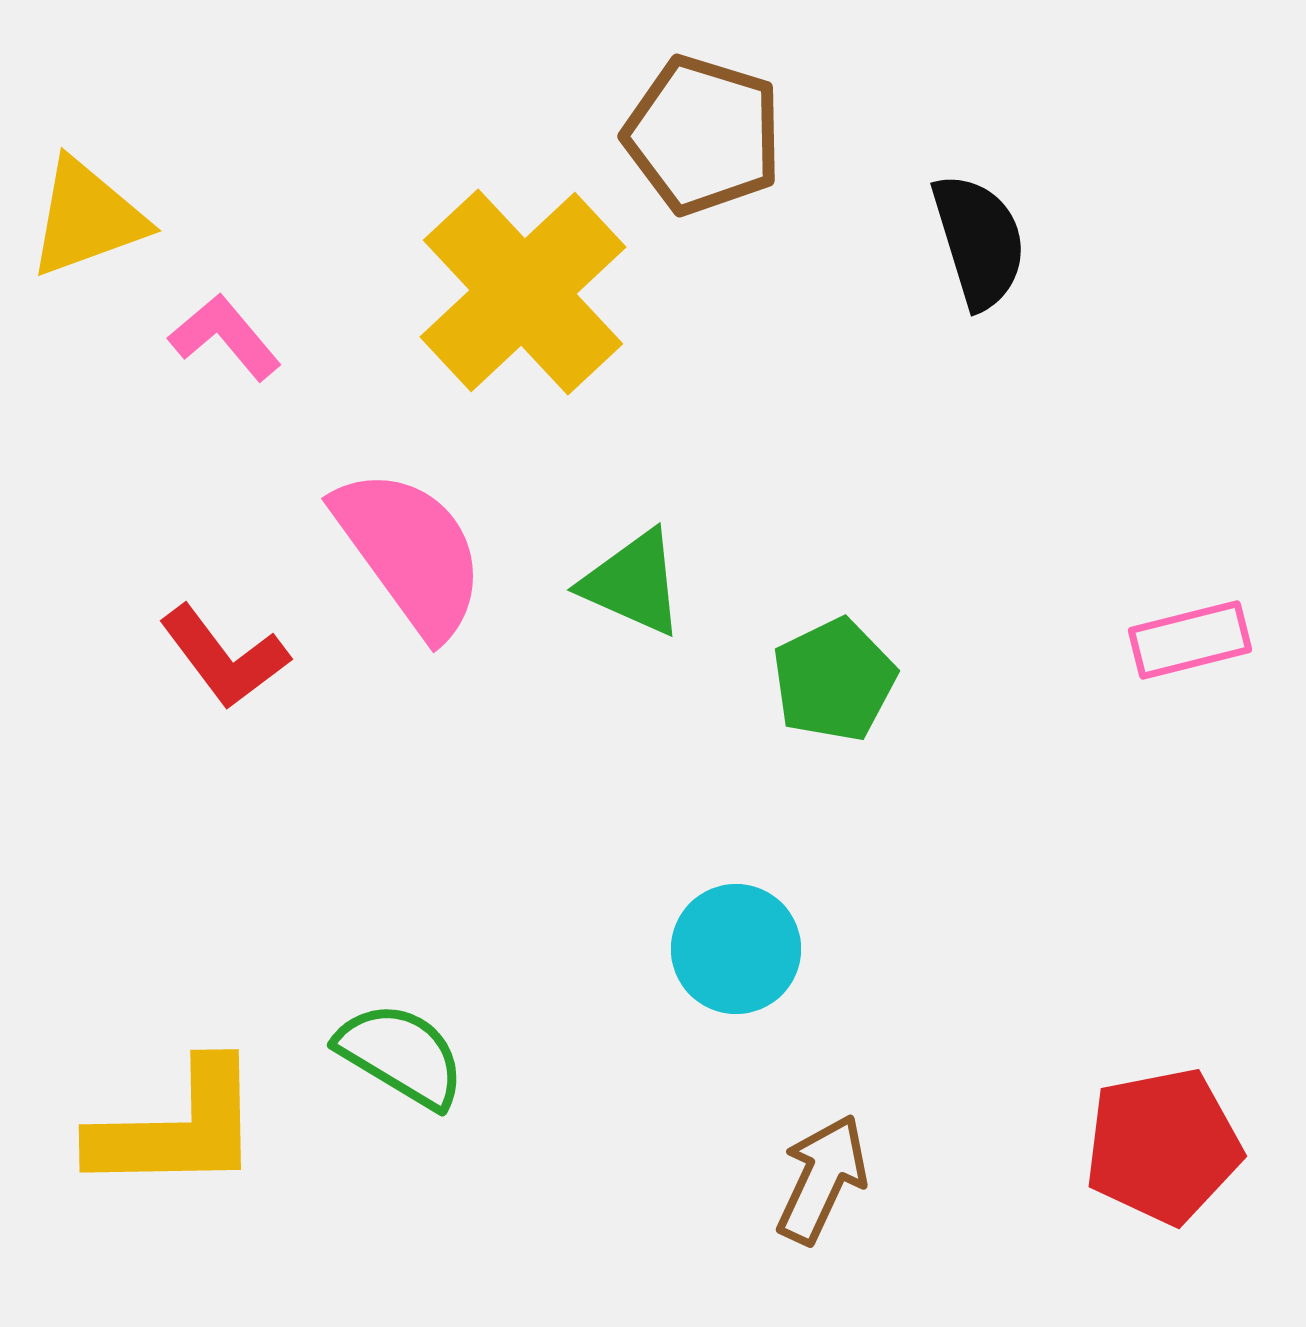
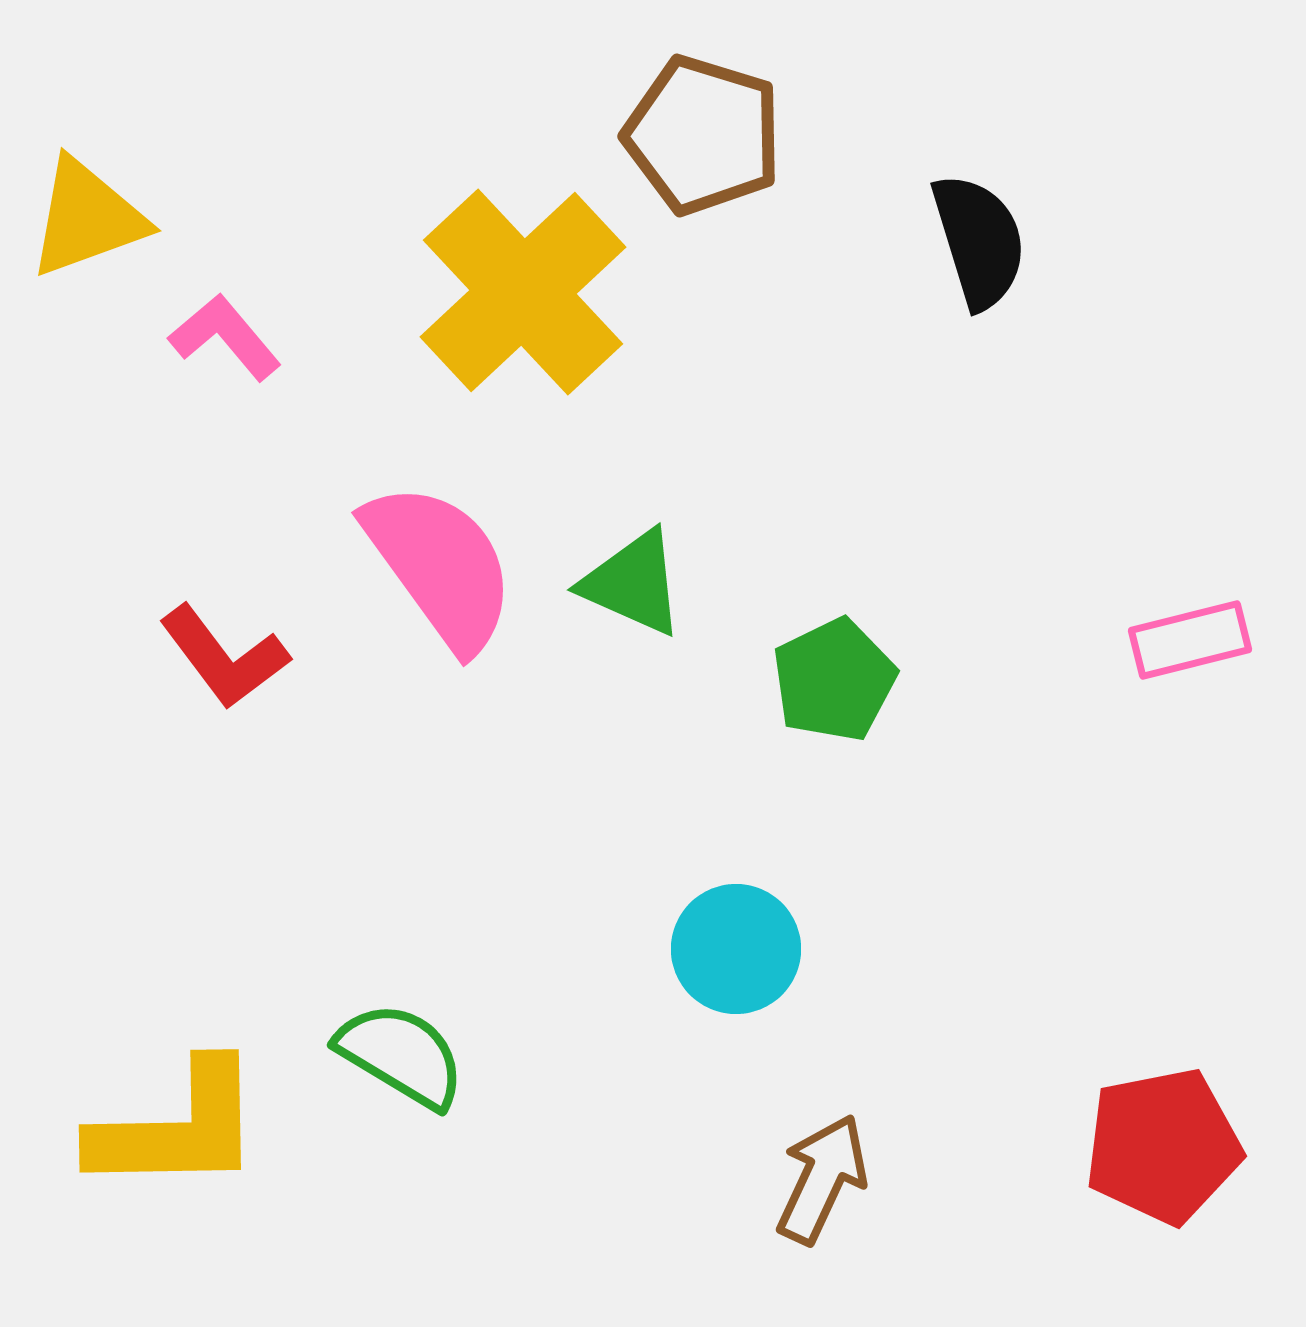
pink semicircle: moved 30 px right, 14 px down
